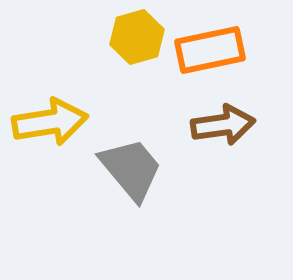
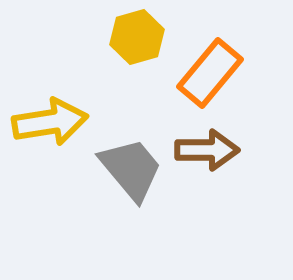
orange rectangle: moved 23 px down; rotated 38 degrees counterclockwise
brown arrow: moved 16 px left, 25 px down; rotated 8 degrees clockwise
